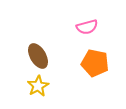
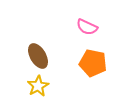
pink semicircle: rotated 40 degrees clockwise
orange pentagon: moved 2 px left
